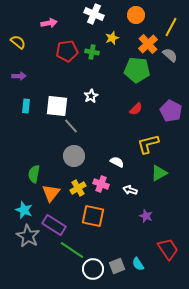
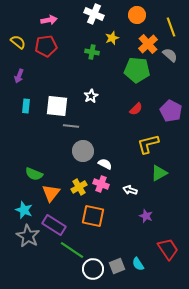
orange circle: moved 1 px right
pink arrow: moved 3 px up
yellow line: rotated 48 degrees counterclockwise
red pentagon: moved 21 px left, 5 px up
purple arrow: rotated 112 degrees clockwise
gray line: rotated 42 degrees counterclockwise
gray circle: moved 9 px right, 5 px up
white semicircle: moved 12 px left, 2 px down
green semicircle: rotated 78 degrees counterclockwise
yellow cross: moved 1 px right, 1 px up
